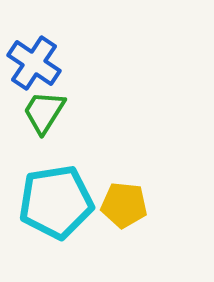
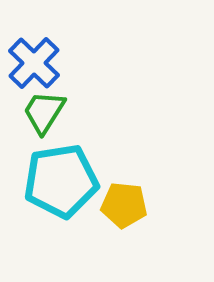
blue cross: rotated 10 degrees clockwise
cyan pentagon: moved 5 px right, 21 px up
